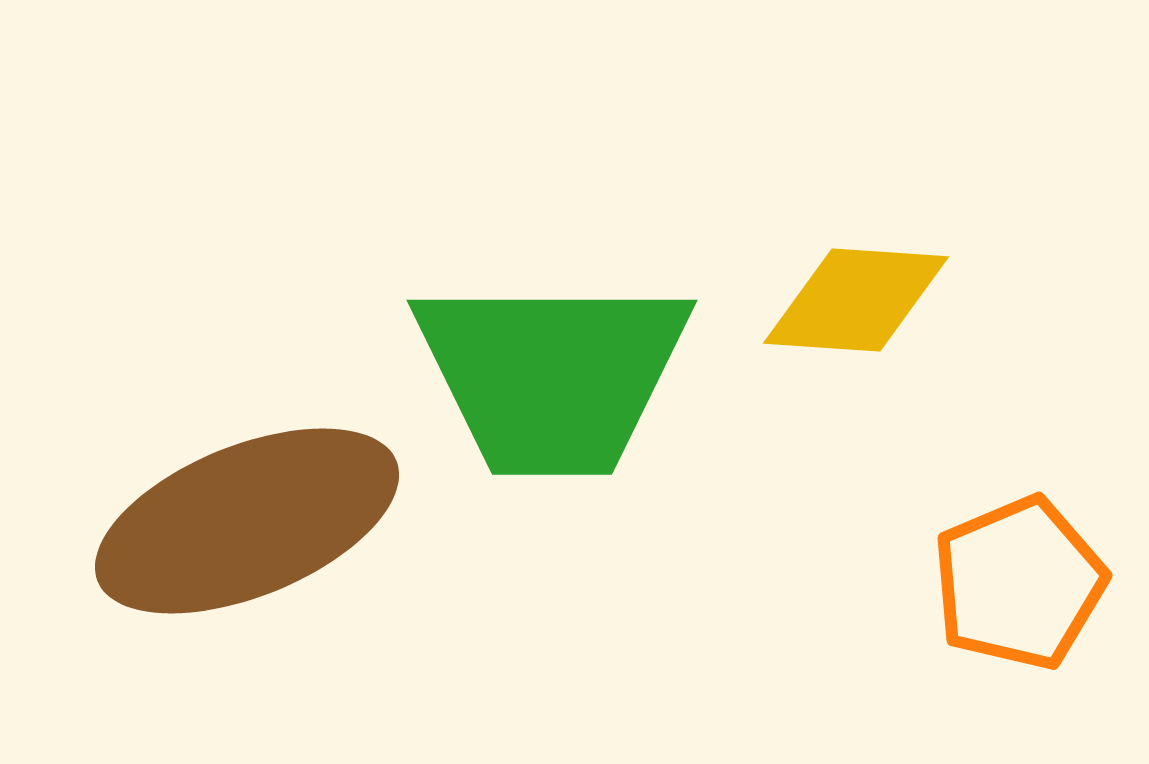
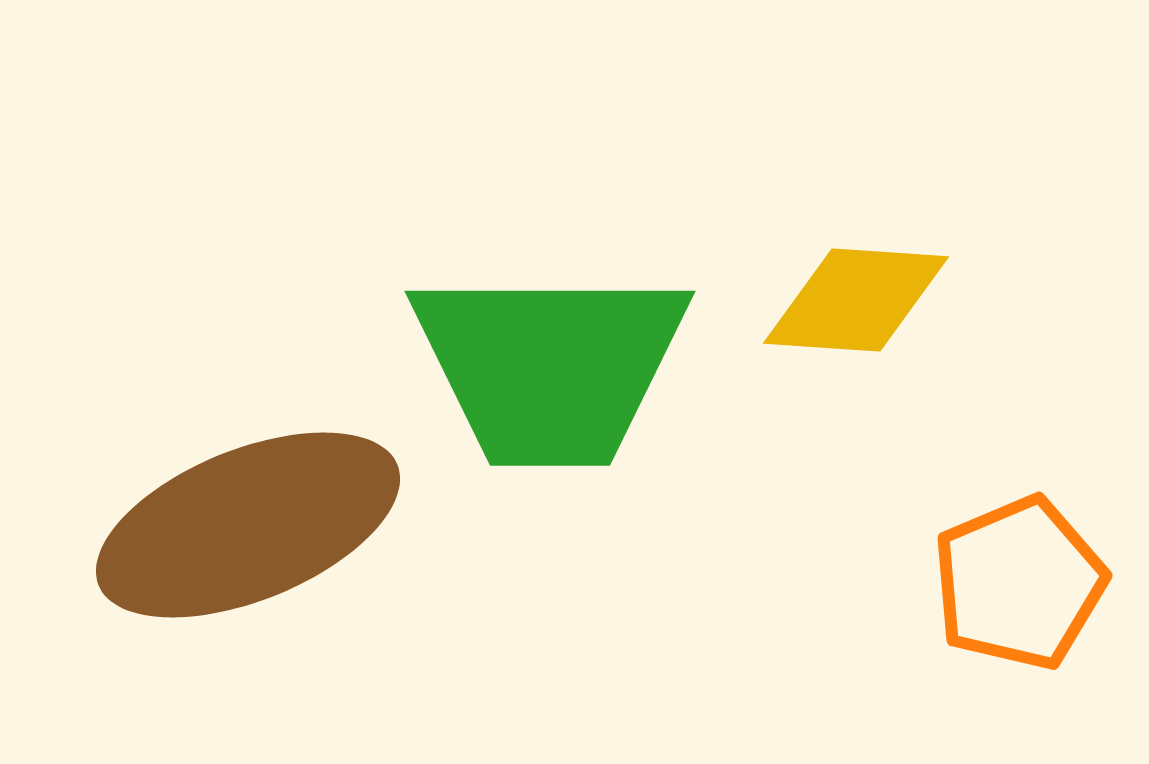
green trapezoid: moved 2 px left, 9 px up
brown ellipse: moved 1 px right, 4 px down
